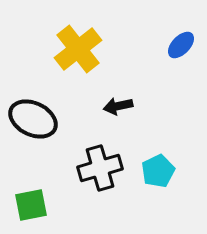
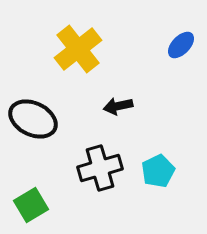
green square: rotated 20 degrees counterclockwise
